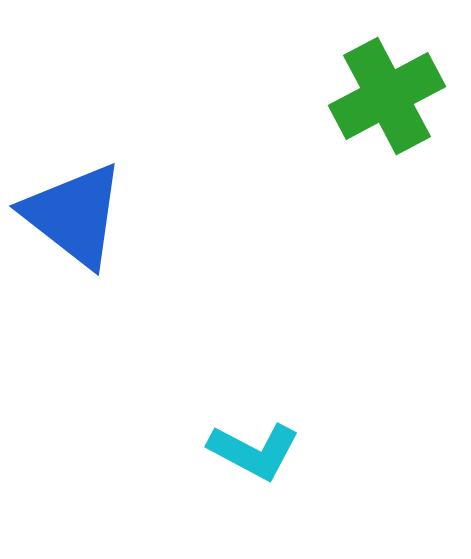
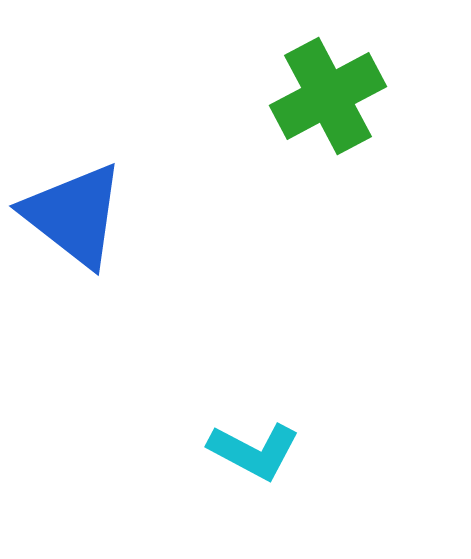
green cross: moved 59 px left
